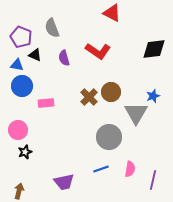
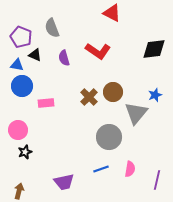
brown circle: moved 2 px right
blue star: moved 2 px right, 1 px up
gray triangle: rotated 10 degrees clockwise
purple line: moved 4 px right
